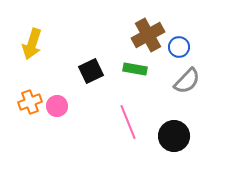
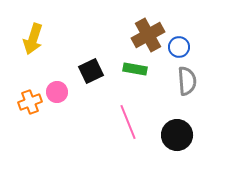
yellow arrow: moved 1 px right, 5 px up
gray semicircle: rotated 48 degrees counterclockwise
pink circle: moved 14 px up
black circle: moved 3 px right, 1 px up
